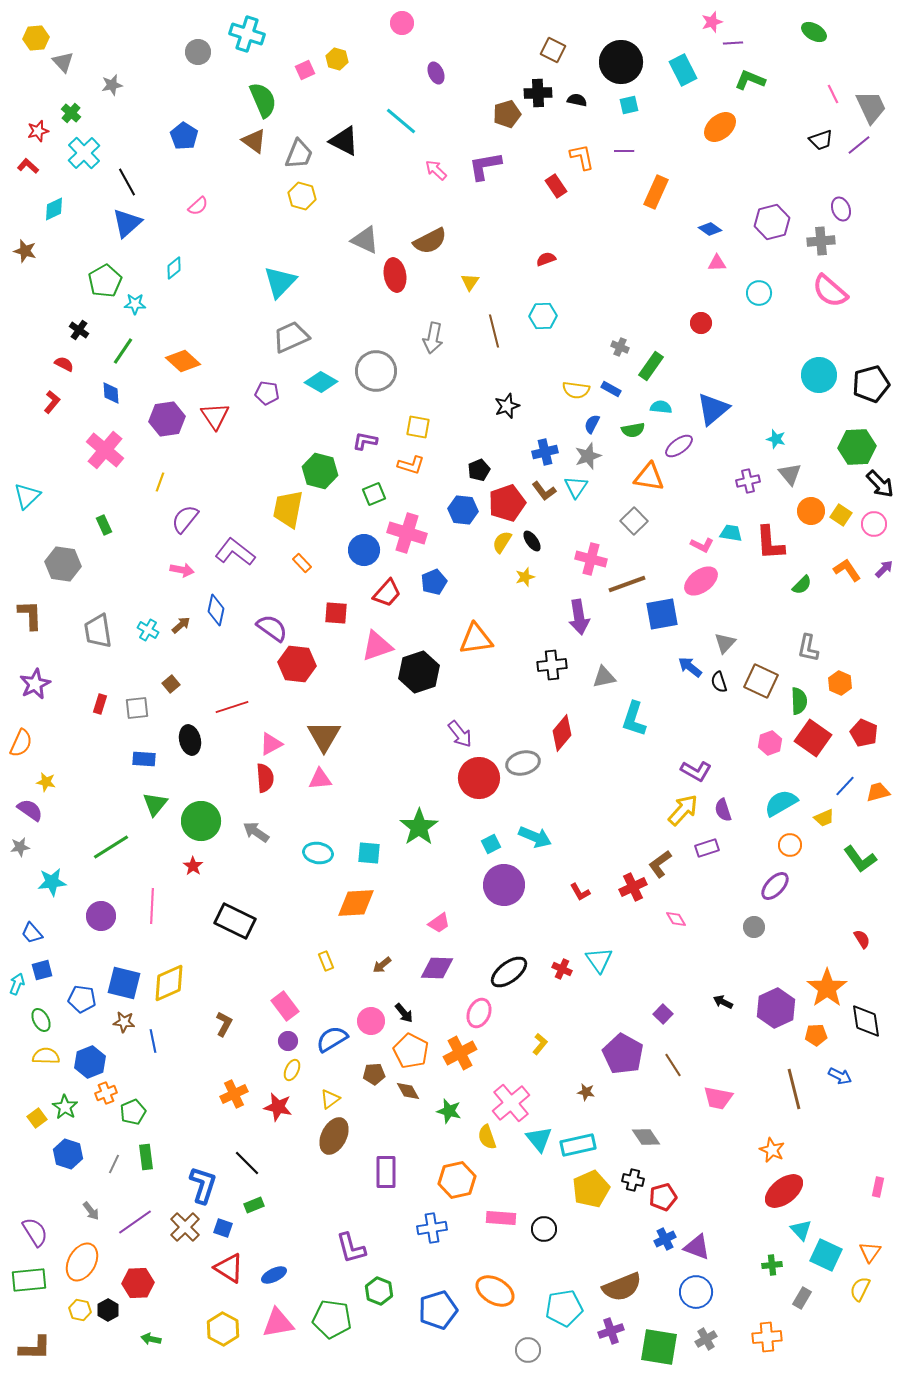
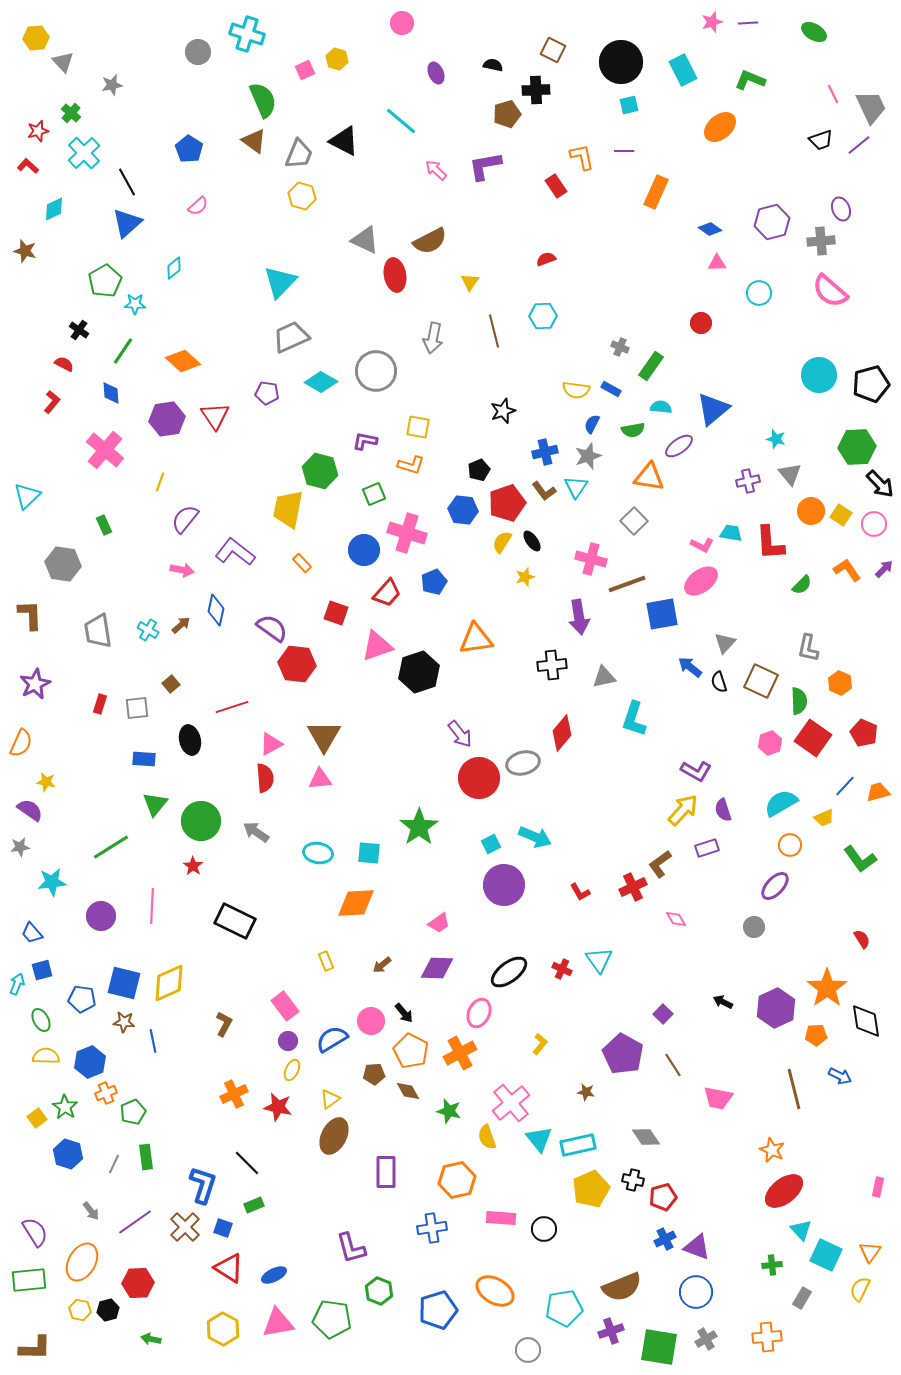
purple line at (733, 43): moved 15 px right, 20 px up
black cross at (538, 93): moved 2 px left, 3 px up
black semicircle at (577, 100): moved 84 px left, 35 px up
blue pentagon at (184, 136): moved 5 px right, 13 px down
black star at (507, 406): moved 4 px left, 5 px down
red square at (336, 613): rotated 15 degrees clockwise
black hexagon at (108, 1310): rotated 15 degrees clockwise
